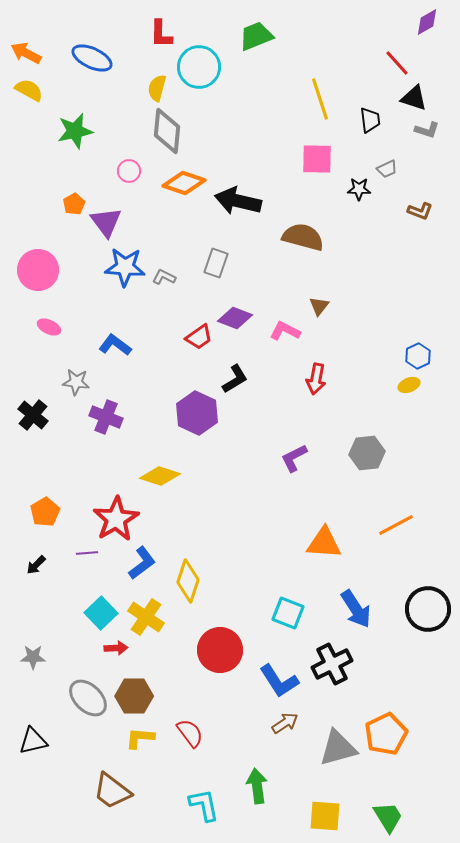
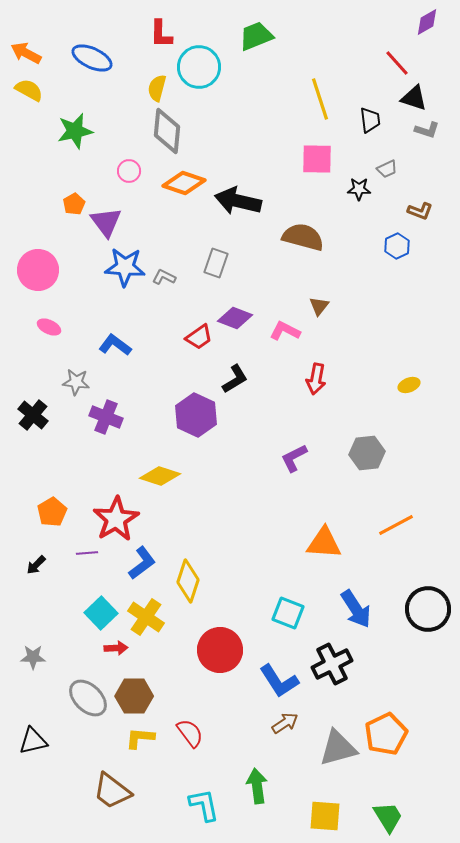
blue hexagon at (418, 356): moved 21 px left, 110 px up
purple hexagon at (197, 413): moved 1 px left, 2 px down
orange pentagon at (45, 512): moved 7 px right
